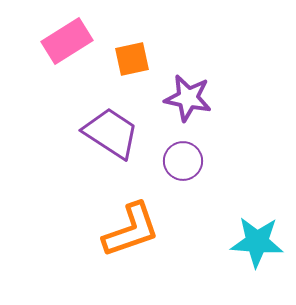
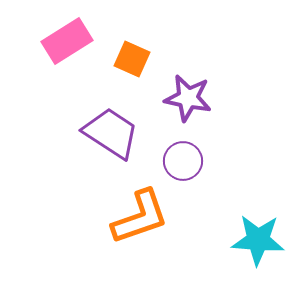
orange square: rotated 36 degrees clockwise
orange L-shape: moved 9 px right, 13 px up
cyan star: moved 1 px right, 2 px up
